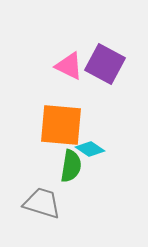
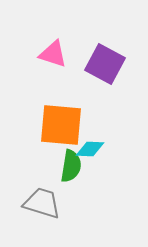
pink triangle: moved 16 px left, 12 px up; rotated 8 degrees counterclockwise
cyan diamond: rotated 32 degrees counterclockwise
